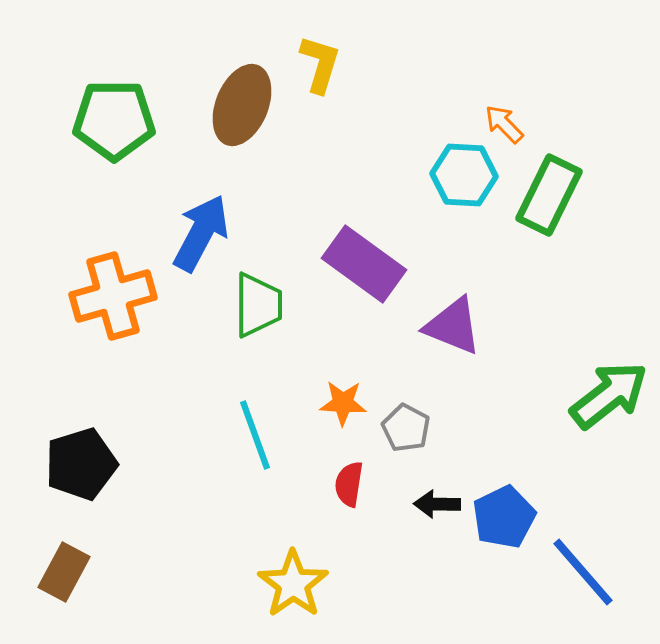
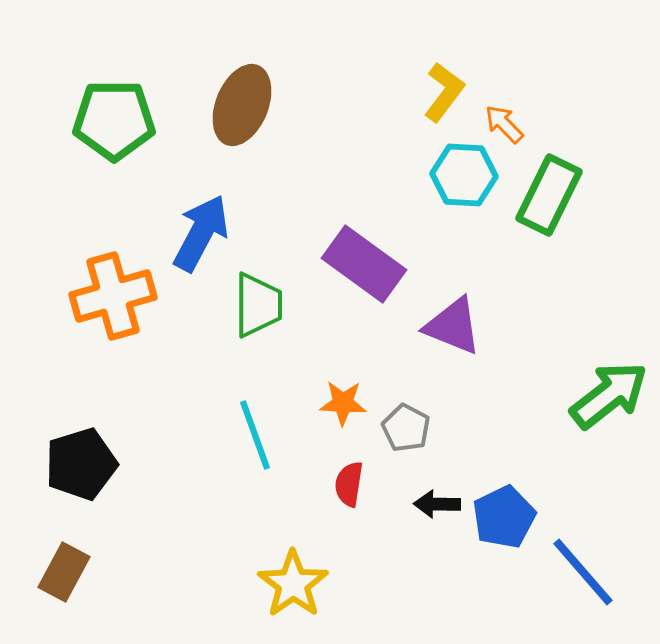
yellow L-shape: moved 124 px right, 28 px down; rotated 20 degrees clockwise
